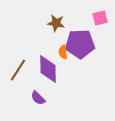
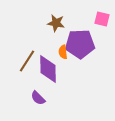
pink square: moved 2 px right, 1 px down; rotated 28 degrees clockwise
brown line: moved 9 px right, 9 px up
